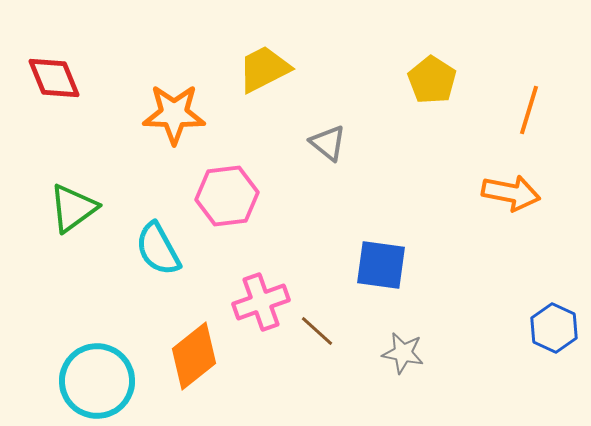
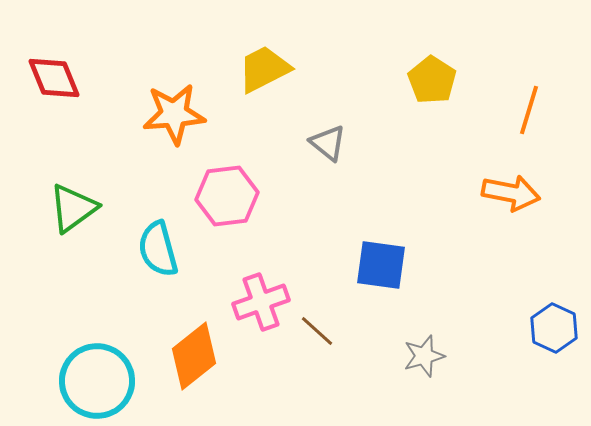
orange star: rotated 6 degrees counterclockwise
cyan semicircle: rotated 14 degrees clockwise
gray star: moved 21 px right, 3 px down; rotated 27 degrees counterclockwise
